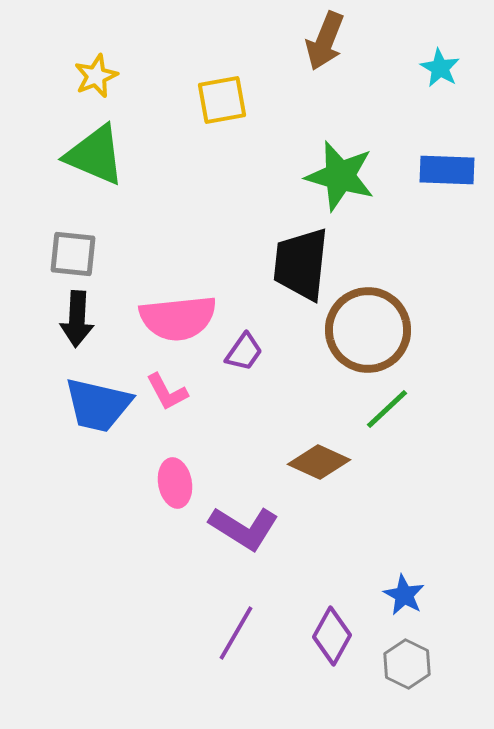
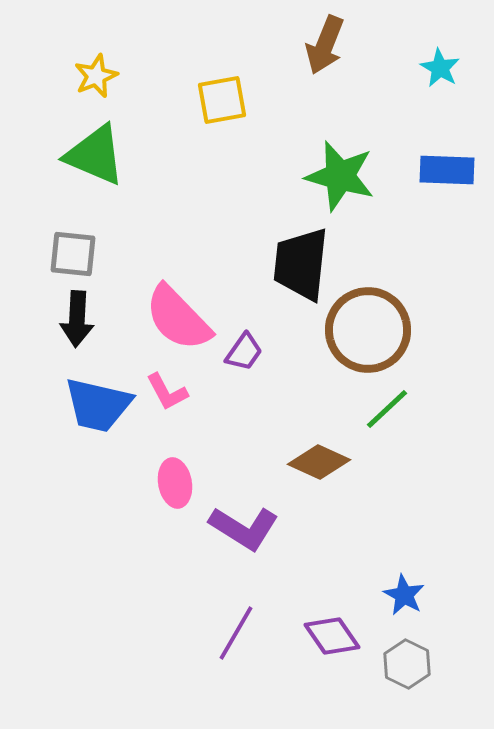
brown arrow: moved 4 px down
pink semicircle: rotated 52 degrees clockwise
purple diamond: rotated 64 degrees counterclockwise
